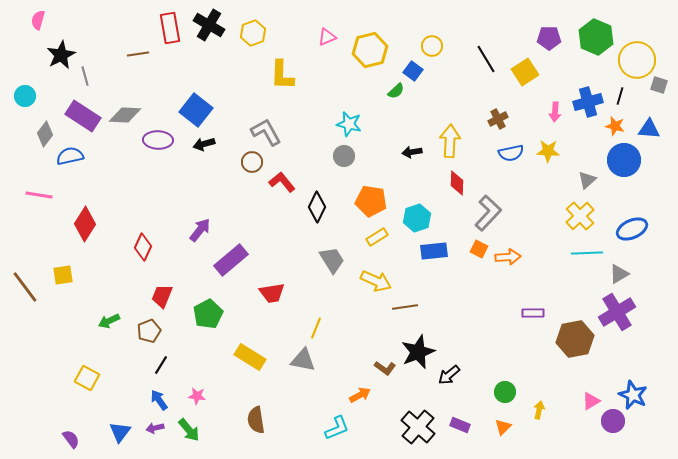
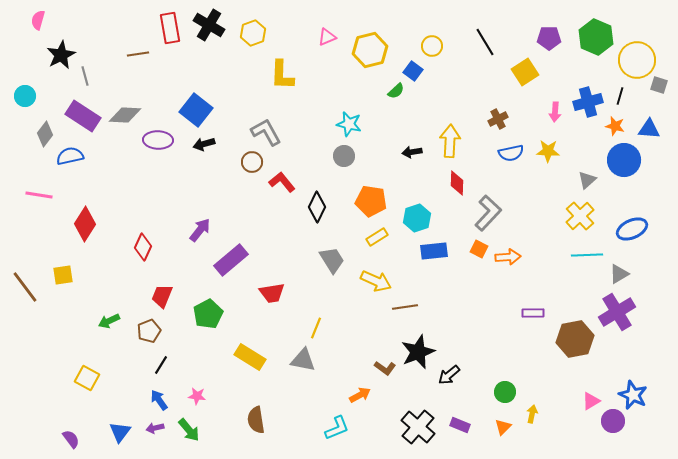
black line at (486, 59): moved 1 px left, 17 px up
cyan line at (587, 253): moved 2 px down
yellow arrow at (539, 410): moved 7 px left, 4 px down
